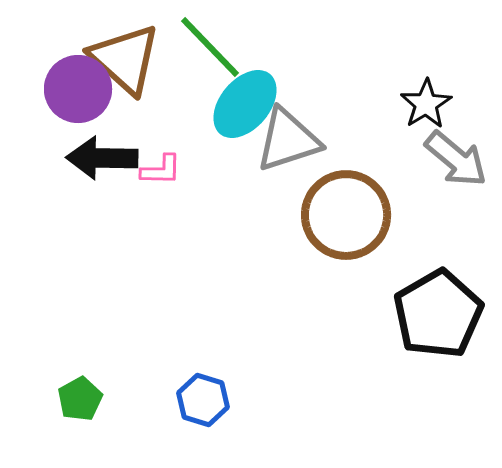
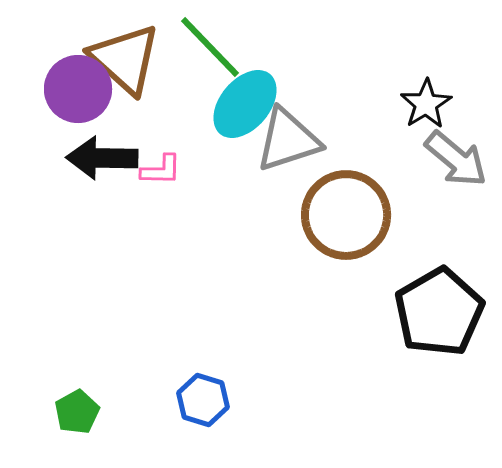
black pentagon: moved 1 px right, 2 px up
green pentagon: moved 3 px left, 13 px down
